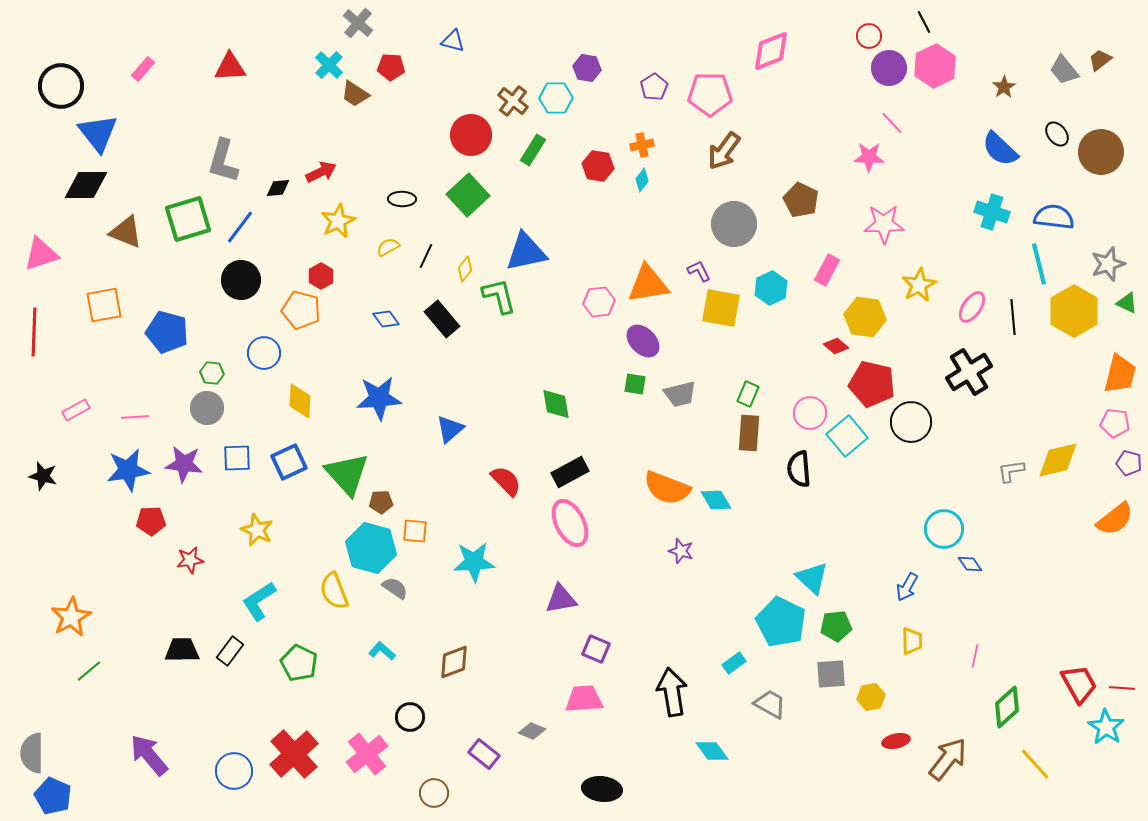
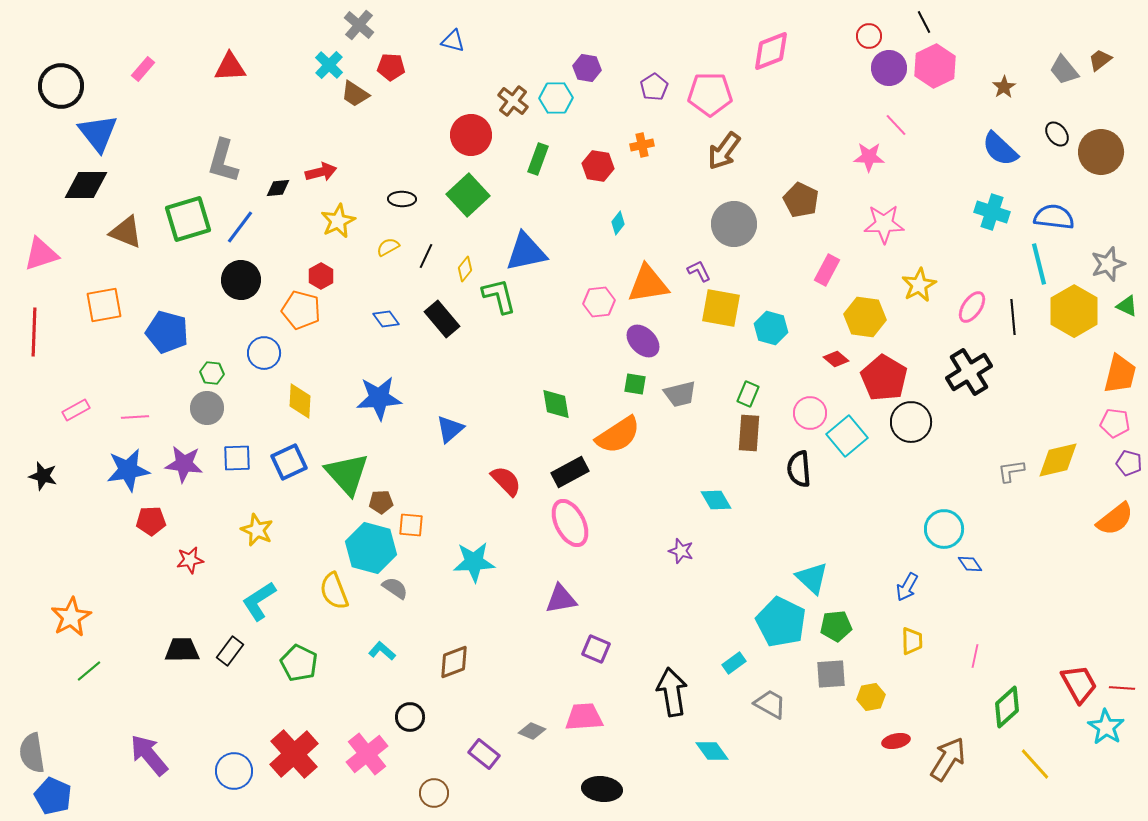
gray cross at (358, 23): moved 1 px right, 2 px down
pink line at (892, 123): moved 4 px right, 2 px down
green rectangle at (533, 150): moved 5 px right, 9 px down; rotated 12 degrees counterclockwise
red arrow at (321, 172): rotated 12 degrees clockwise
cyan diamond at (642, 180): moved 24 px left, 43 px down
cyan hexagon at (771, 288): moved 40 px down; rotated 20 degrees counterclockwise
green triangle at (1127, 303): moved 3 px down
red diamond at (836, 346): moved 13 px down
red pentagon at (872, 384): moved 12 px right, 6 px up; rotated 18 degrees clockwise
orange semicircle at (667, 488): moved 49 px left, 53 px up; rotated 54 degrees counterclockwise
orange square at (415, 531): moved 4 px left, 6 px up
pink trapezoid at (584, 699): moved 18 px down
gray semicircle at (32, 753): rotated 9 degrees counterclockwise
brown arrow at (948, 759): rotated 6 degrees counterclockwise
